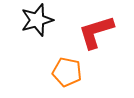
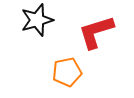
orange pentagon: rotated 24 degrees counterclockwise
